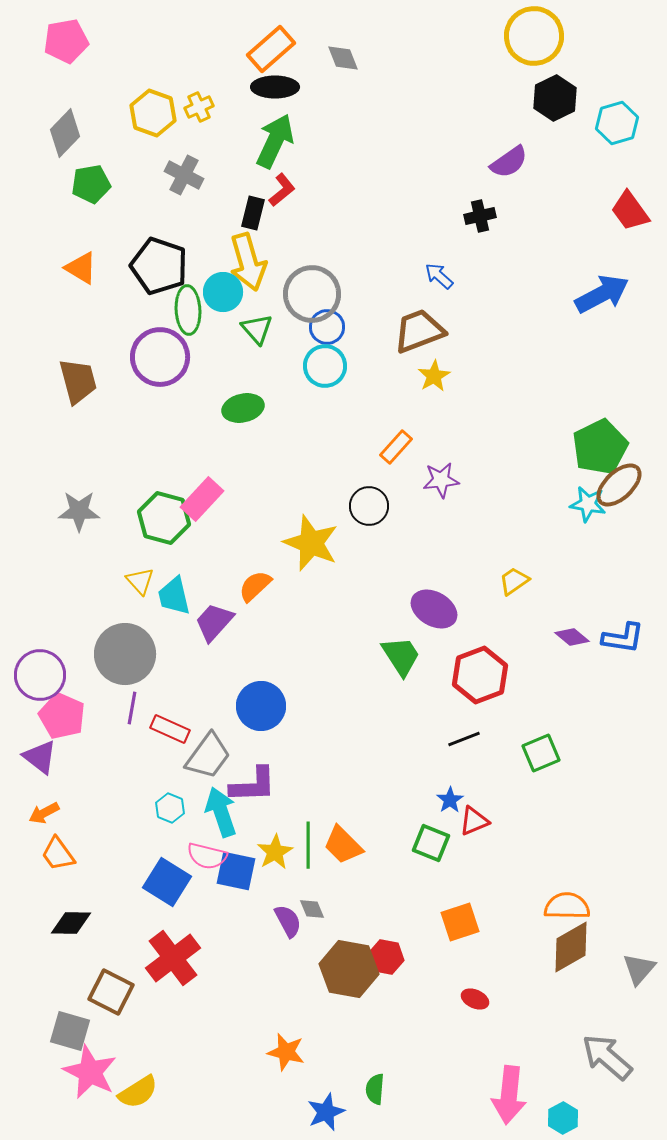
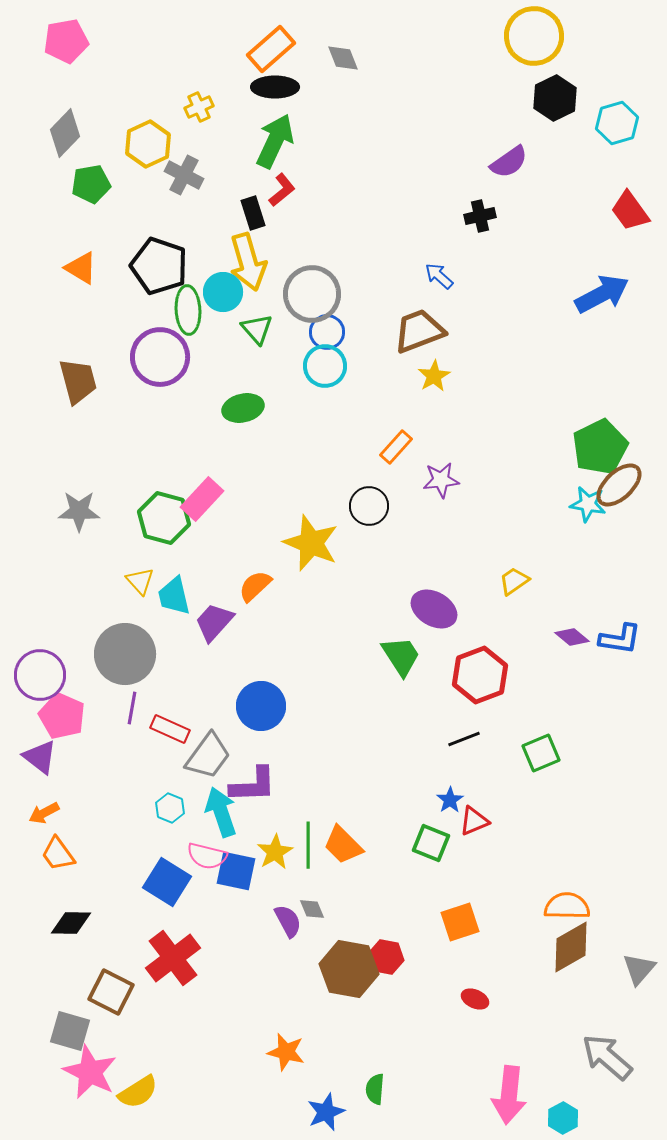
yellow hexagon at (153, 113): moved 5 px left, 31 px down; rotated 15 degrees clockwise
black rectangle at (253, 213): rotated 32 degrees counterclockwise
blue circle at (327, 327): moved 5 px down
blue L-shape at (623, 638): moved 3 px left, 1 px down
